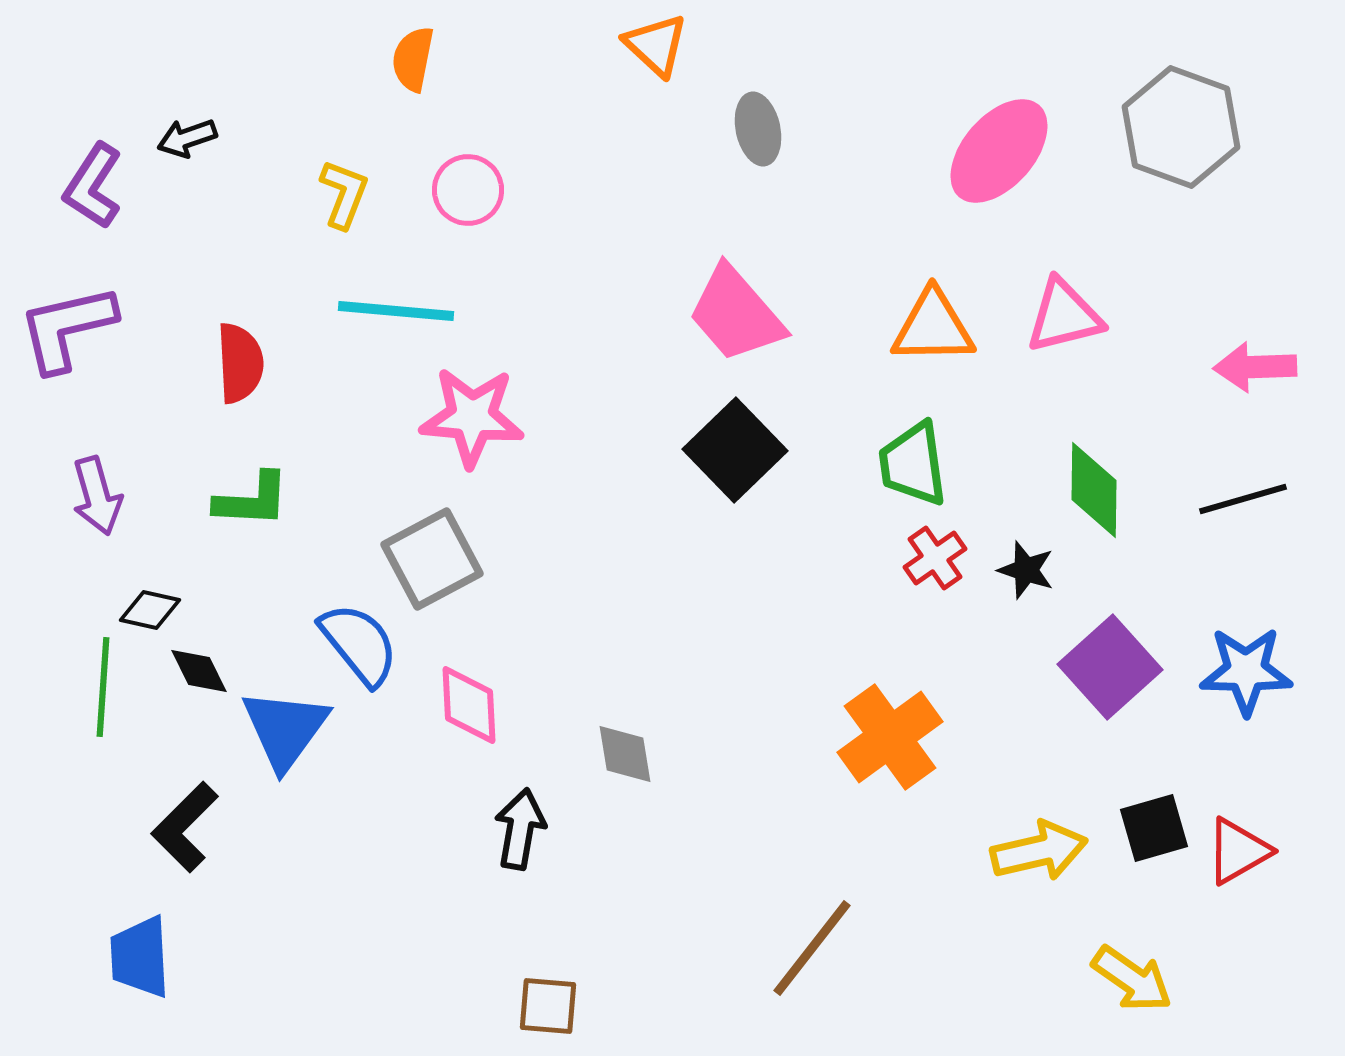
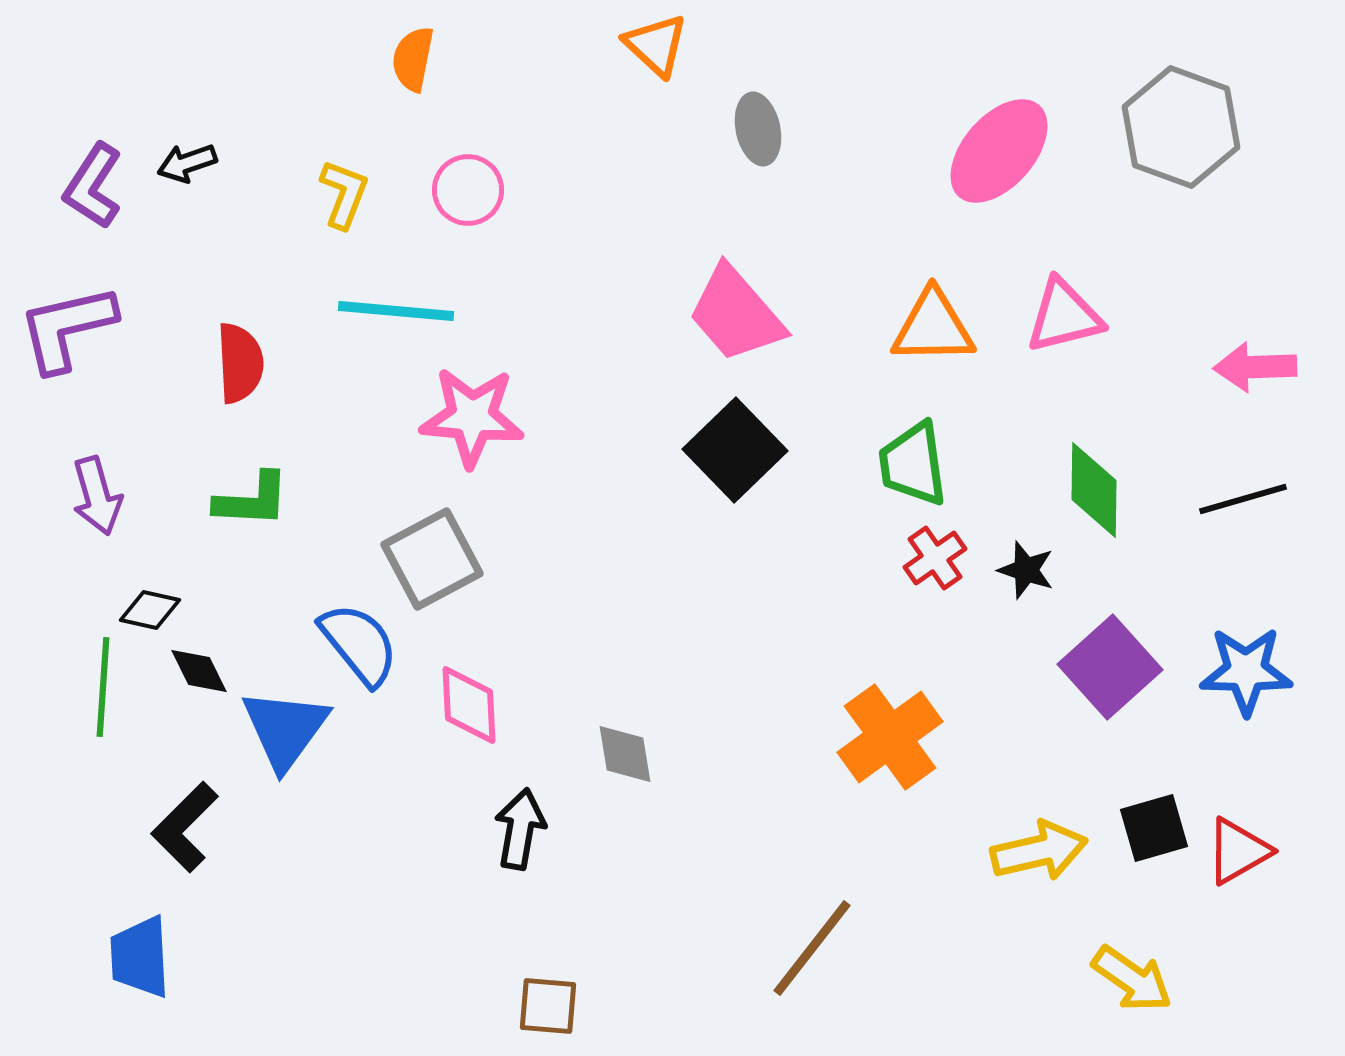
black arrow at (187, 138): moved 25 px down
